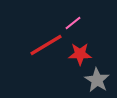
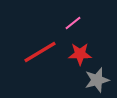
red line: moved 6 px left, 7 px down
gray star: rotated 25 degrees clockwise
